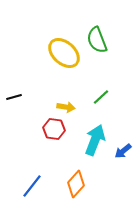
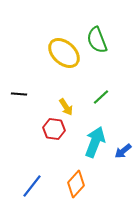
black line: moved 5 px right, 3 px up; rotated 21 degrees clockwise
yellow arrow: rotated 48 degrees clockwise
cyan arrow: moved 2 px down
